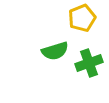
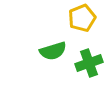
green semicircle: moved 2 px left
